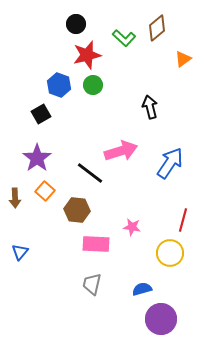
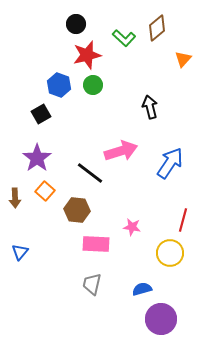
orange triangle: rotated 12 degrees counterclockwise
